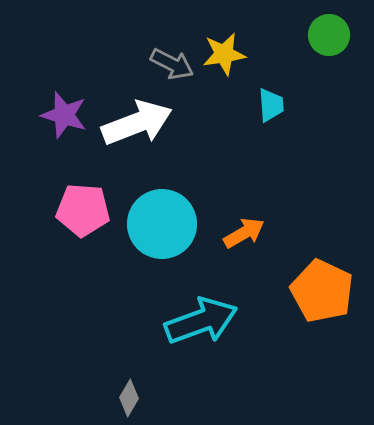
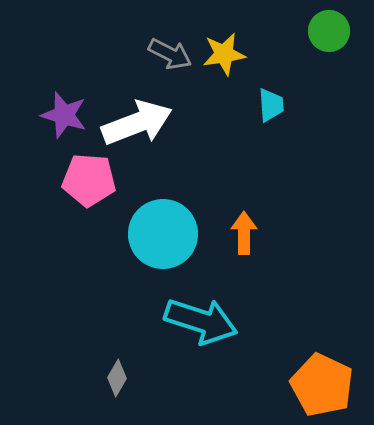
green circle: moved 4 px up
gray arrow: moved 2 px left, 10 px up
pink pentagon: moved 6 px right, 30 px up
cyan circle: moved 1 px right, 10 px down
orange arrow: rotated 60 degrees counterclockwise
orange pentagon: moved 94 px down
cyan arrow: rotated 38 degrees clockwise
gray diamond: moved 12 px left, 20 px up
